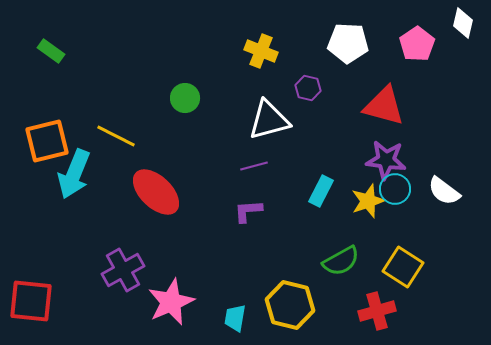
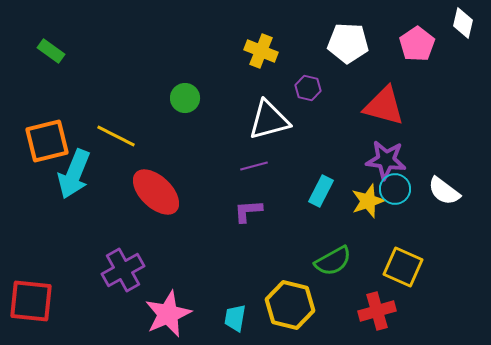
green semicircle: moved 8 px left
yellow square: rotated 9 degrees counterclockwise
pink star: moved 3 px left, 12 px down
